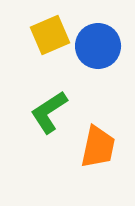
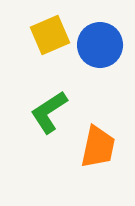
blue circle: moved 2 px right, 1 px up
